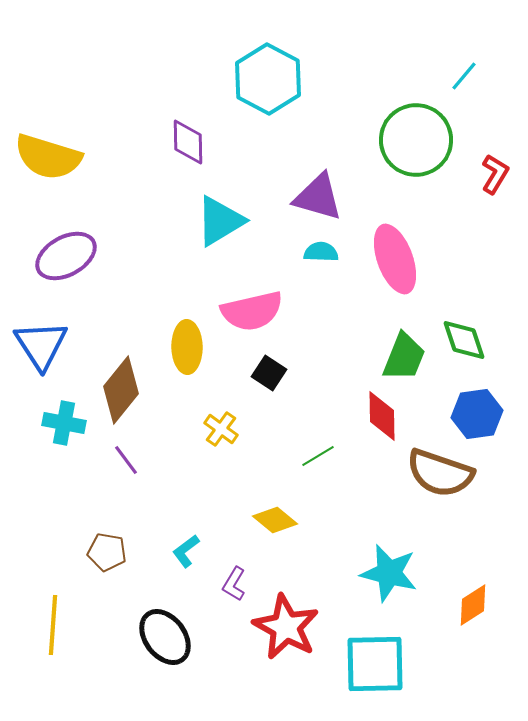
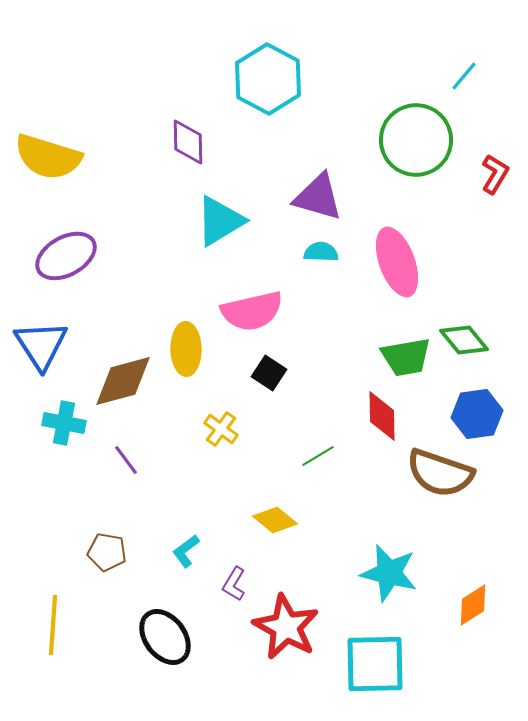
pink ellipse: moved 2 px right, 3 px down
green diamond: rotated 21 degrees counterclockwise
yellow ellipse: moved 1 px left, 2 px down
green trapezoid: moved 2 px right; rotated 58 degrees clockwise
brown diamond: moved 2 px right, 9 px up; rotated 36 degrees clockwise
